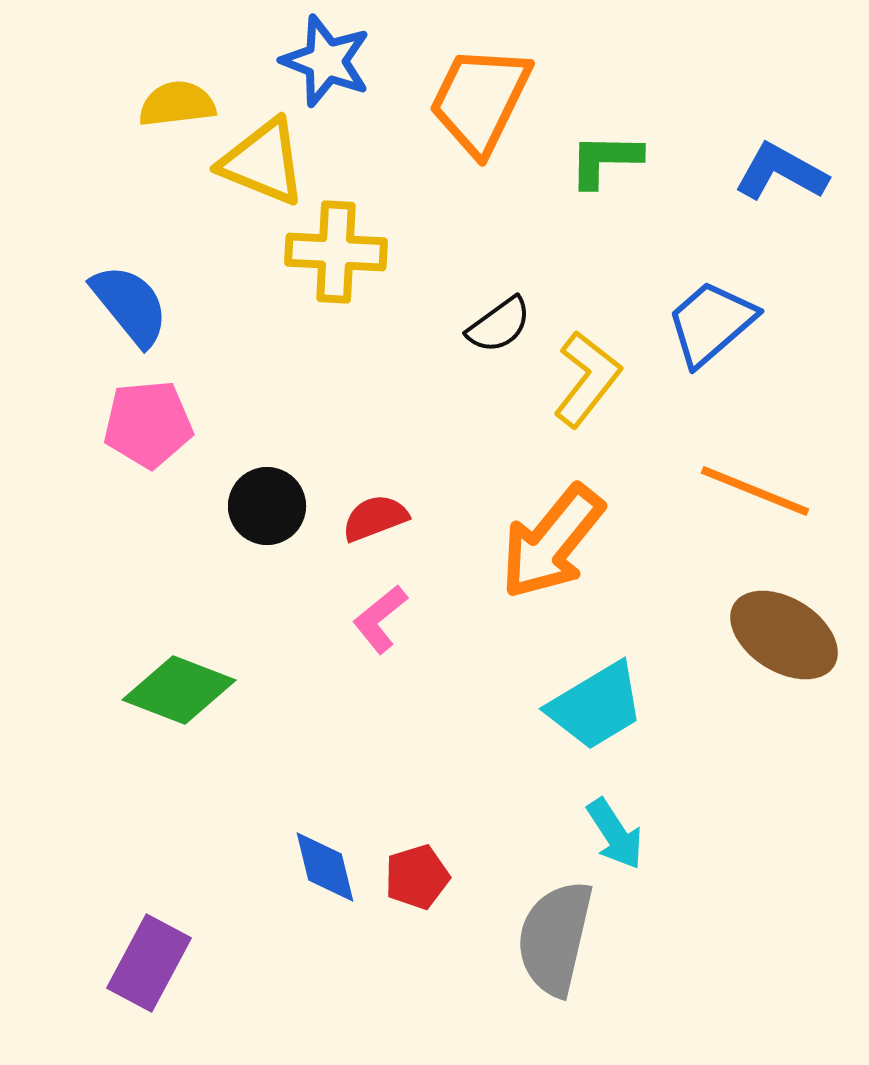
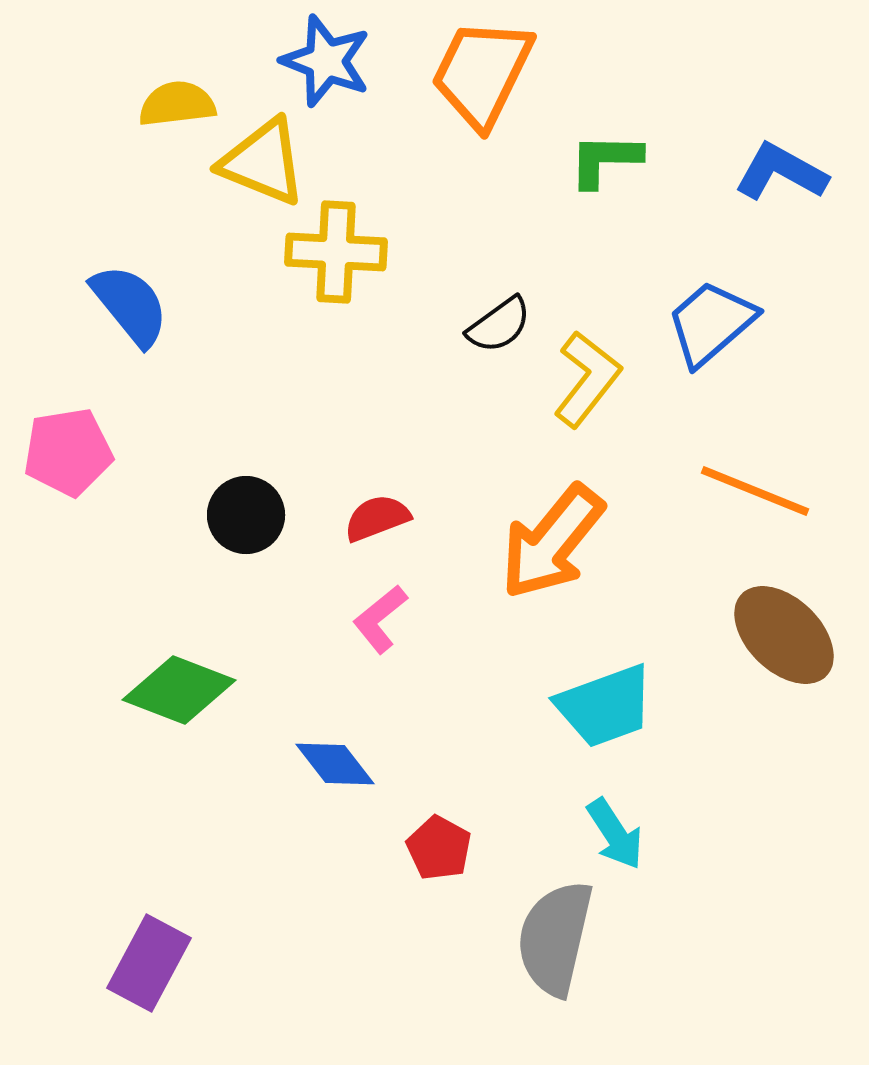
orange trapezoid: moved 2 px right, 27 px up
pink pentagon: moved 80 px left, 28 px down; rotated 4 degrees counterclockwise
black circle: moved 21 px left, 9 px down
red semicircle: moved 2 px right
brown ellipse: rotated 12 degrees clockwise
cyan trapezoid: moved 9 px right; rotated 11 degrees clockwise
blue diamond: moved 10 px right, 103 px up; rotated 24 degrees counterclockwise
red pentagon: moved 22 px right, 29 px up; rotated 26 degrees counterclockwise
